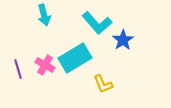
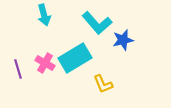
blue star: rotated 20 degrees clockwise
pink cross: moved 2 px up
